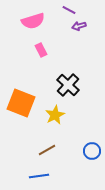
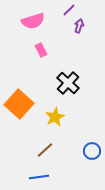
purple line: rotated 72 degrees counterclockwise
purple arrow: rotated 120 degrees clockwise
black cross: moved 2 px up
orange square: moved 2 px left, 1 px down; rotated 20 degrees clockwise
yellow star: moved 2 px down
brown line: moved 2 px left; rotated 12 degrees counterclockwise
blue line: moved 1 px down
